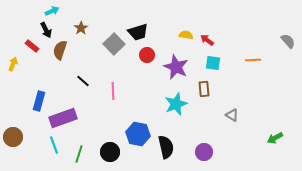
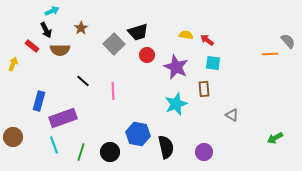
brown semicircle: rotated 108 degrees counterclockwise
orange line: moved 17 px right, 6 px up
green line: moved 2 px right, 2 px up
